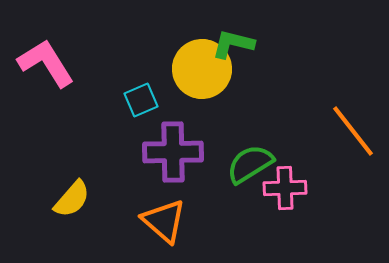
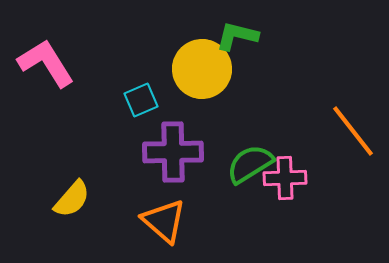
green L-shape: moved 4 px right, 8 px up
pink cross: moved 10 px up
